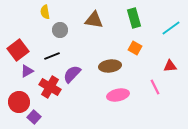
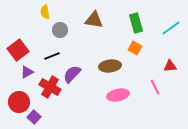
green rectangle: moved 2 px right, 5 px down
purple triangle: moved 1 px down
